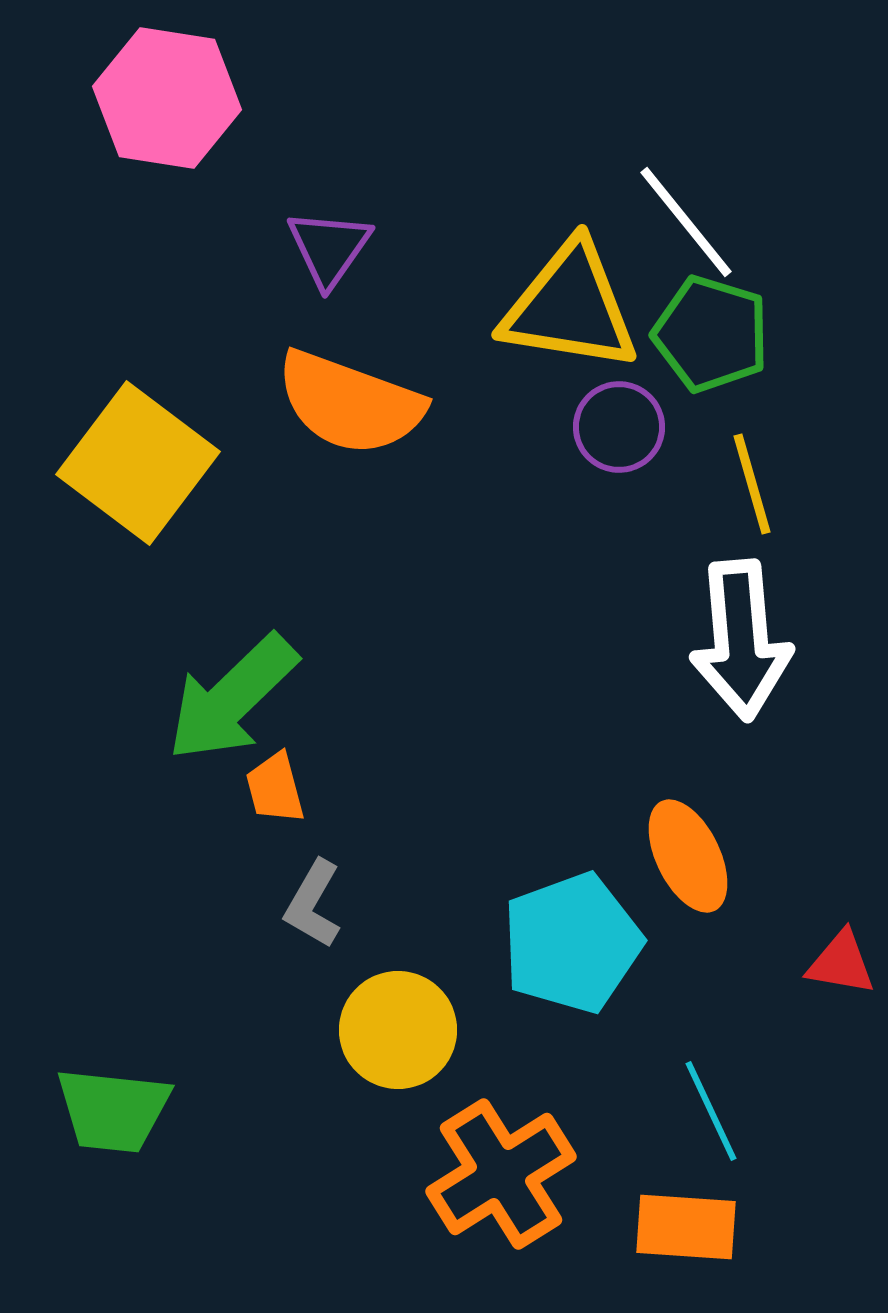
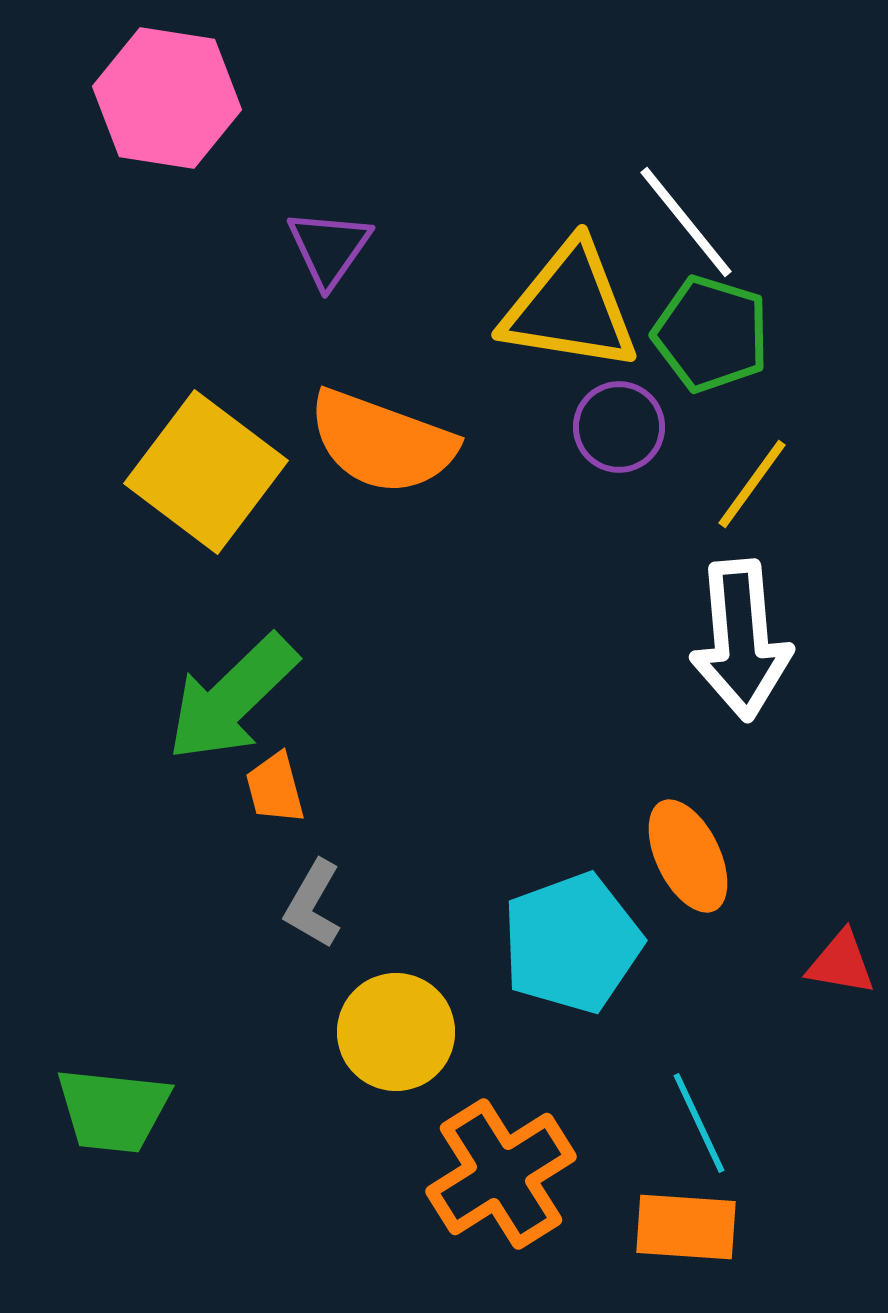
orange semicircle: moved 32 px right, 39 px down
yellow square: moved 68 px right, 9 px down
yellow line: rotated 52 degrees clockwise
yellow circle: moved 2 px left, 2 px down
cyan line: moved 12 px left, 12 px down
